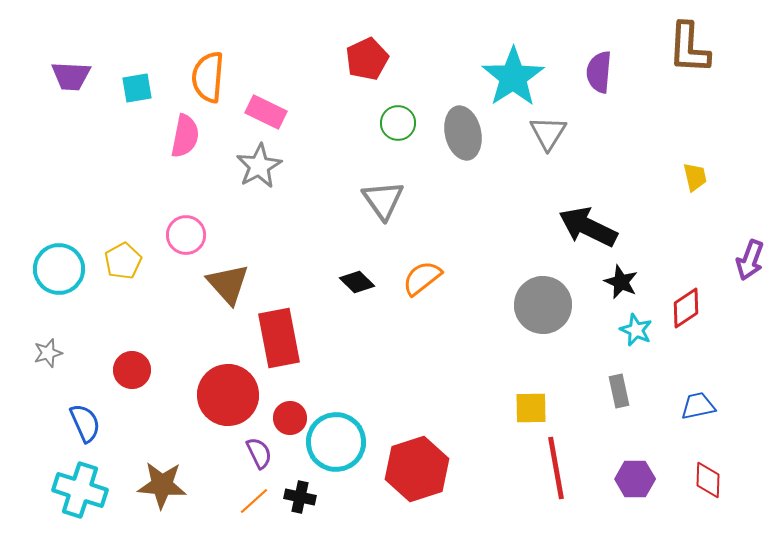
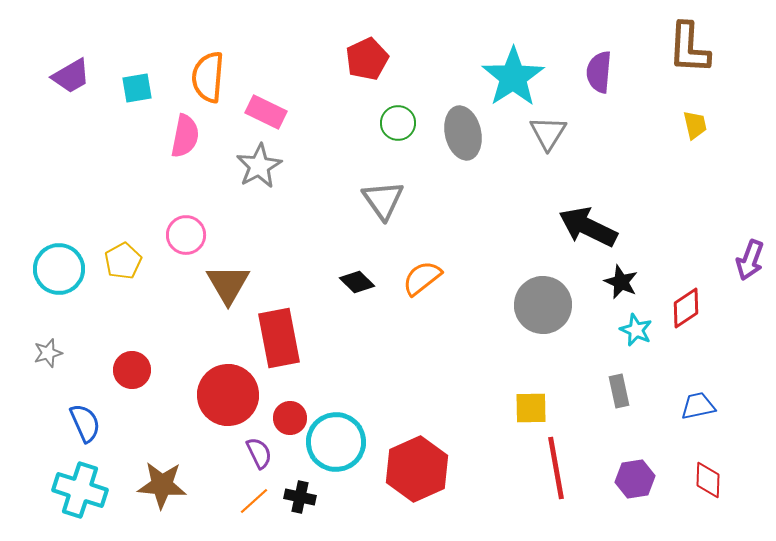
purple trapezoid at (71, 76): rotated 33 degrees counterclockwise
yellow trapezoid at (695, 177): moved 52 px up
brown triangle at (228, 284): rotated 12 degrees clockwise
red hexagon at (417, 469): rotated 6 degrees counterclockwise
purple hexagon at (635, 479): rotated 9 degrees counterclockwise
